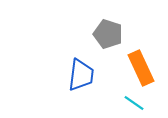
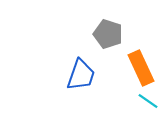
blue trapezoid: rotated 12 degrees clockwise
cyan line: moved 14 px right, 2 px up
